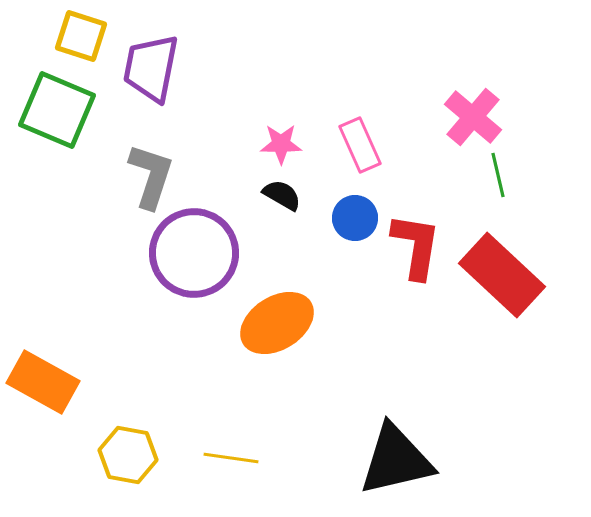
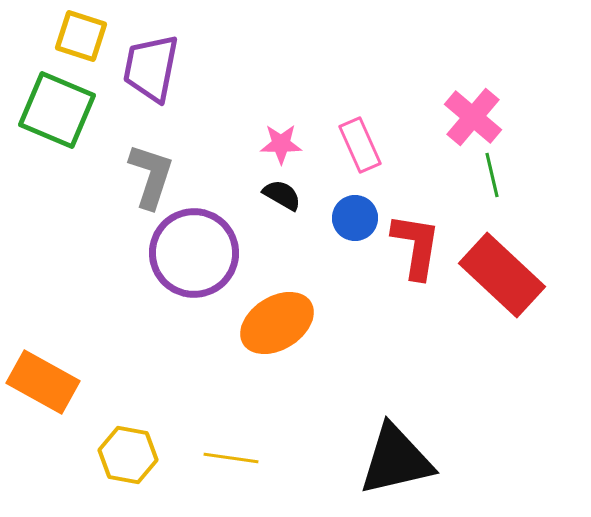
green line: moved 6 px left
